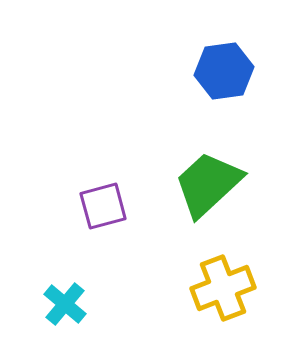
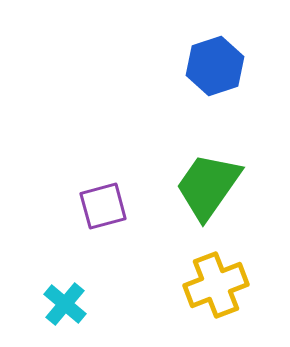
blue hexagon: moved 9 px left, 5 px up; rotated 10 degrees counterclockwise
green trapezoid: moved 2 px down; rotated 12 degrees counterclockwise
yellow cross: moved 7 px left, 3 px up
